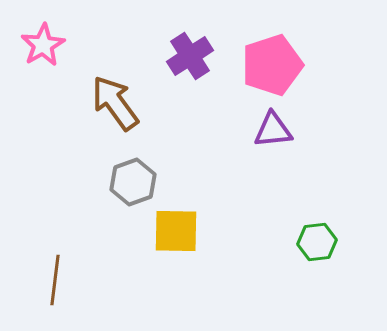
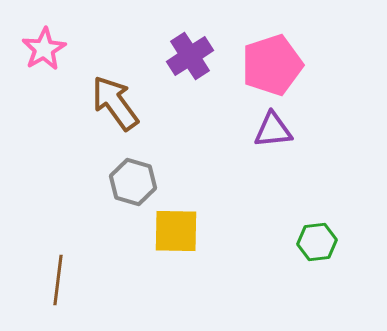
pink star: moved 1 px right, 4 px down
gray hexagon: rotated 24 degrees counterclockwise
brown line: moved 3 px right
